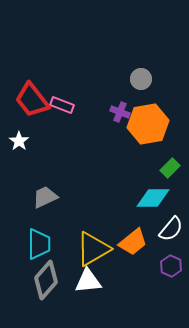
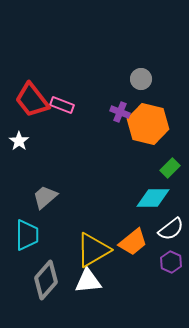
orange hexagon: rotated 24 degrees clockwise
gray trapezoid: rotated 16 degrees counterclockwise
white semicircle: rotated 12 degrees clockwise
cyan trapezoid: moved 12 px left, 9 px up
yellow triangle: moved 1 px down
purple hexagon: moved 4 px up
